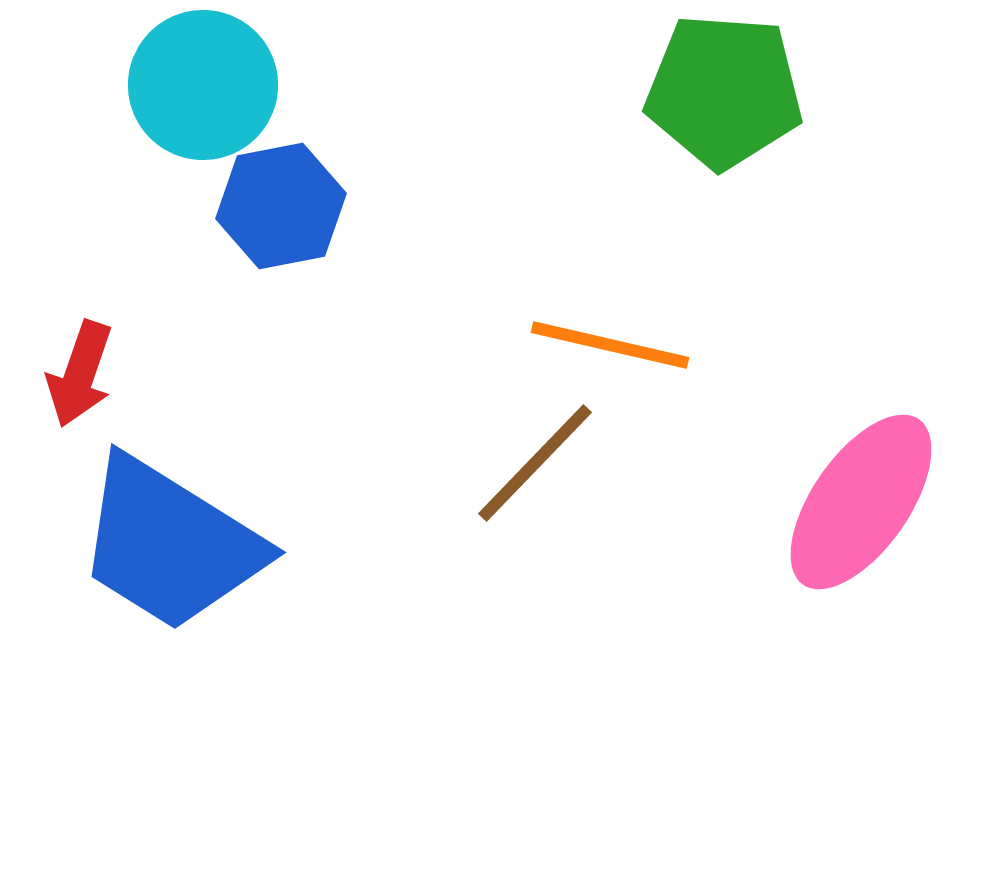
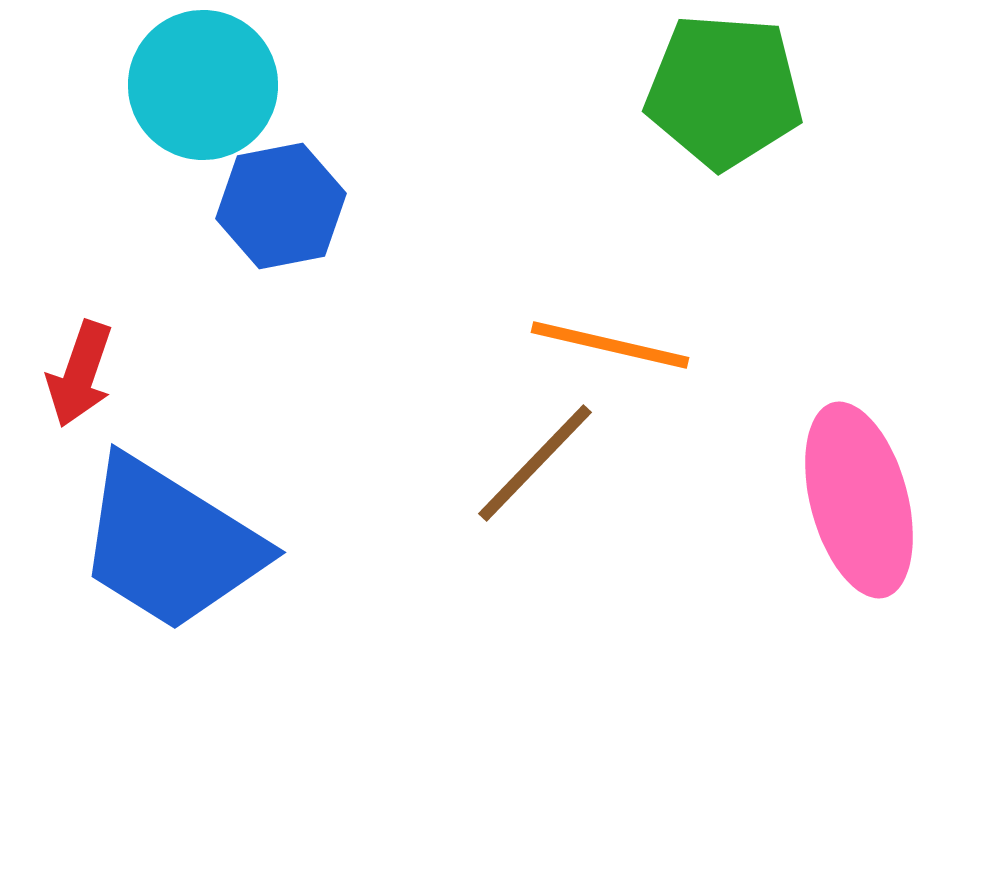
pink ellipse: moved 2 px left, 2 px up; rotated 50 degrees counterclockwise
